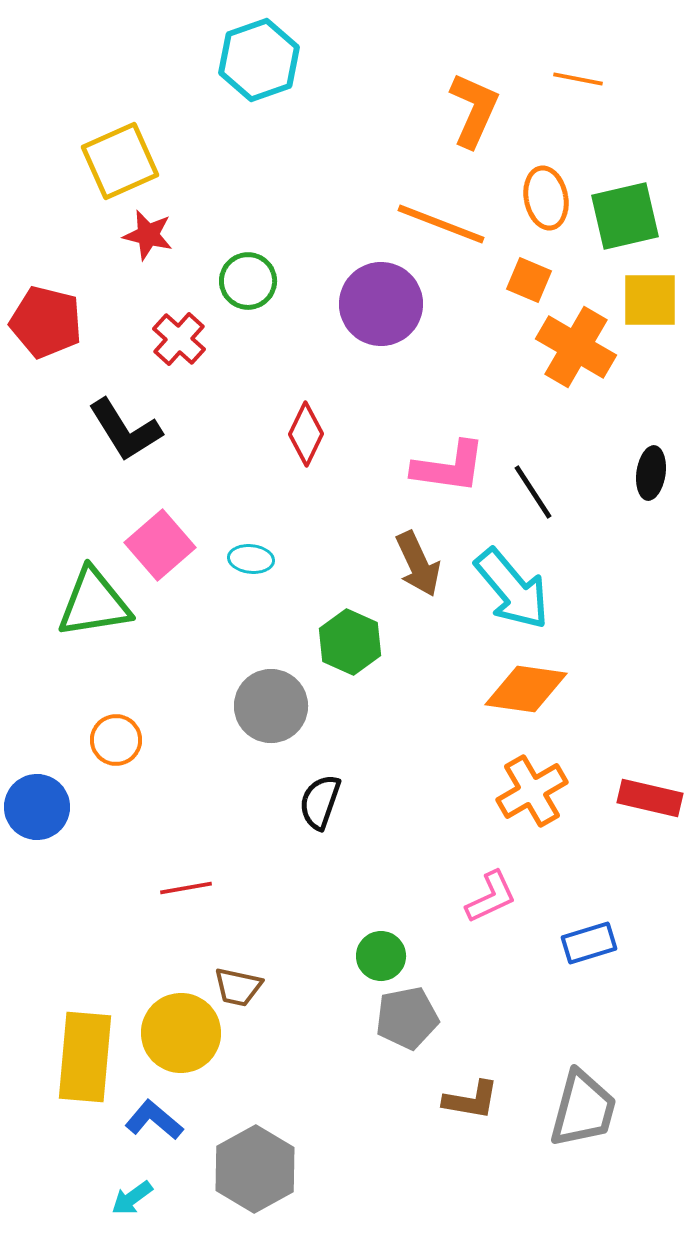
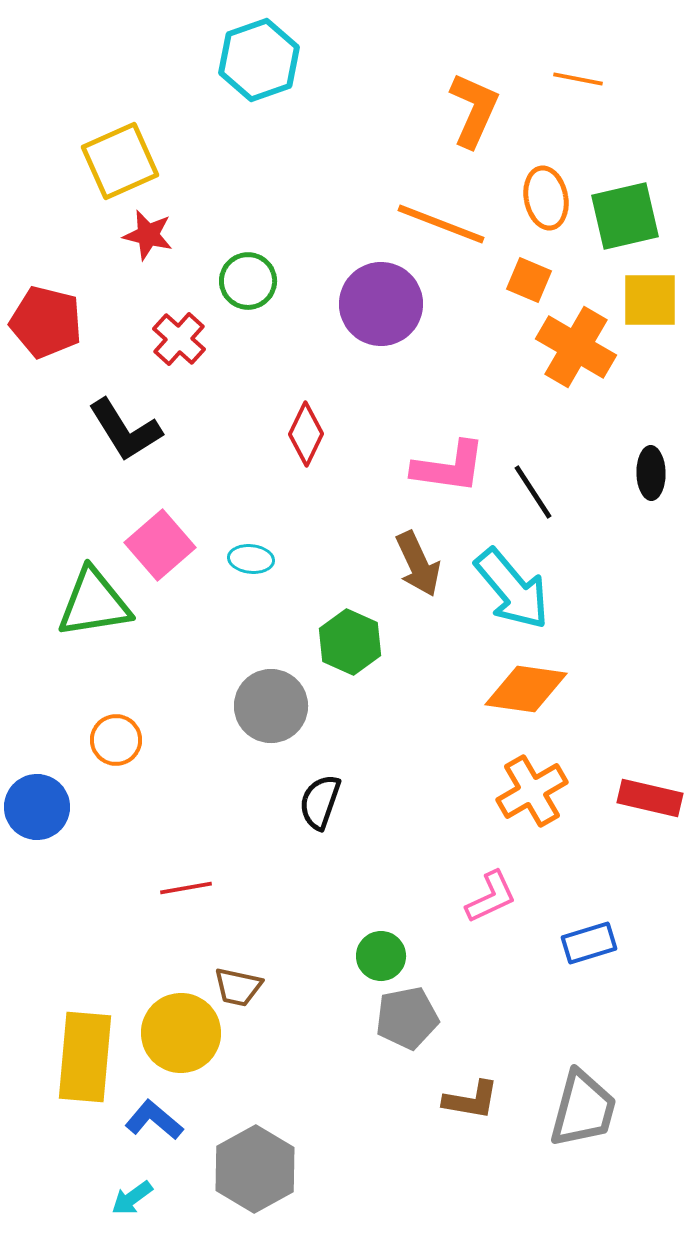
black ellipse at (651, 473): rotated 9 degrees counterclockwise
